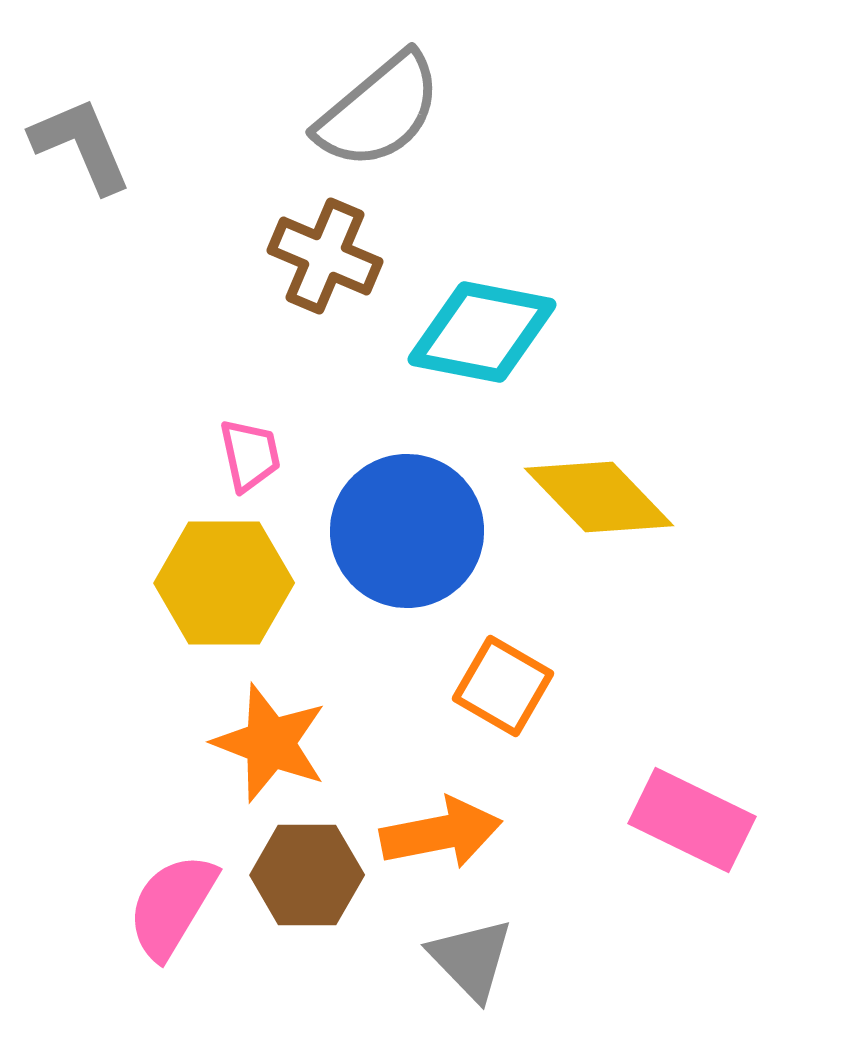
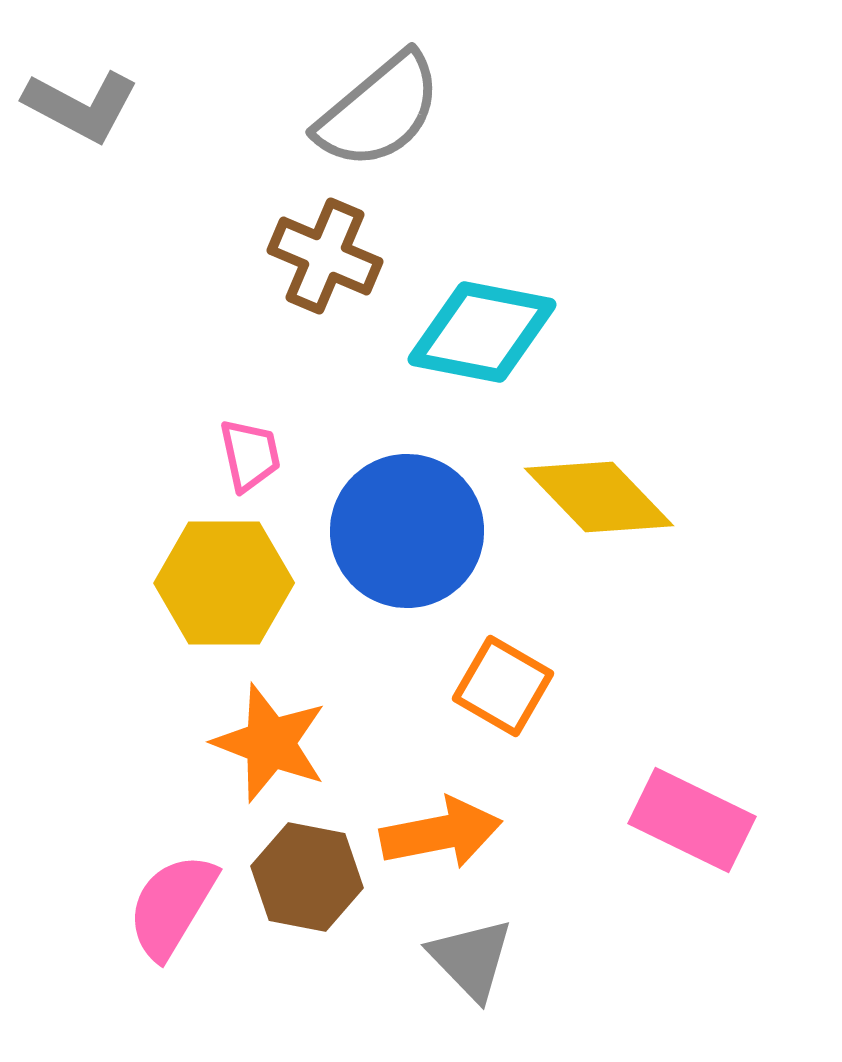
gray L-shape: moved 39 px up; rotated 141 degrees clockwise
brown hexagon: moved 2 px down; rotated 11 degrees clockwise
